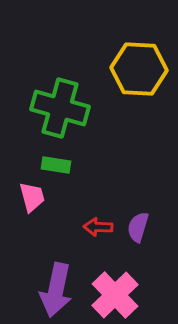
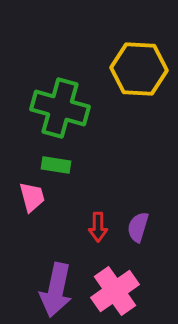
red arrow: rotated 92 degrees counterclockwise
pink cross: moved 4 px up; rotated 9 degrees clockwise
